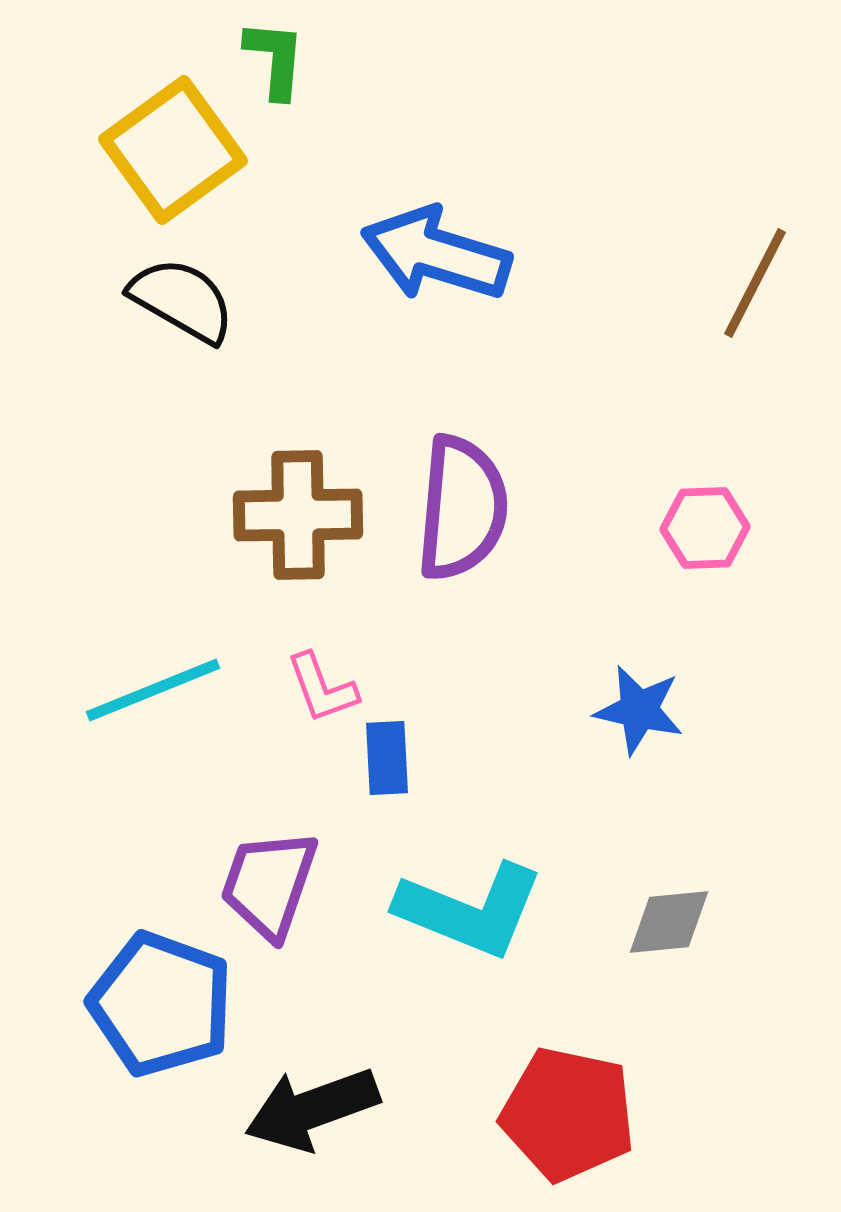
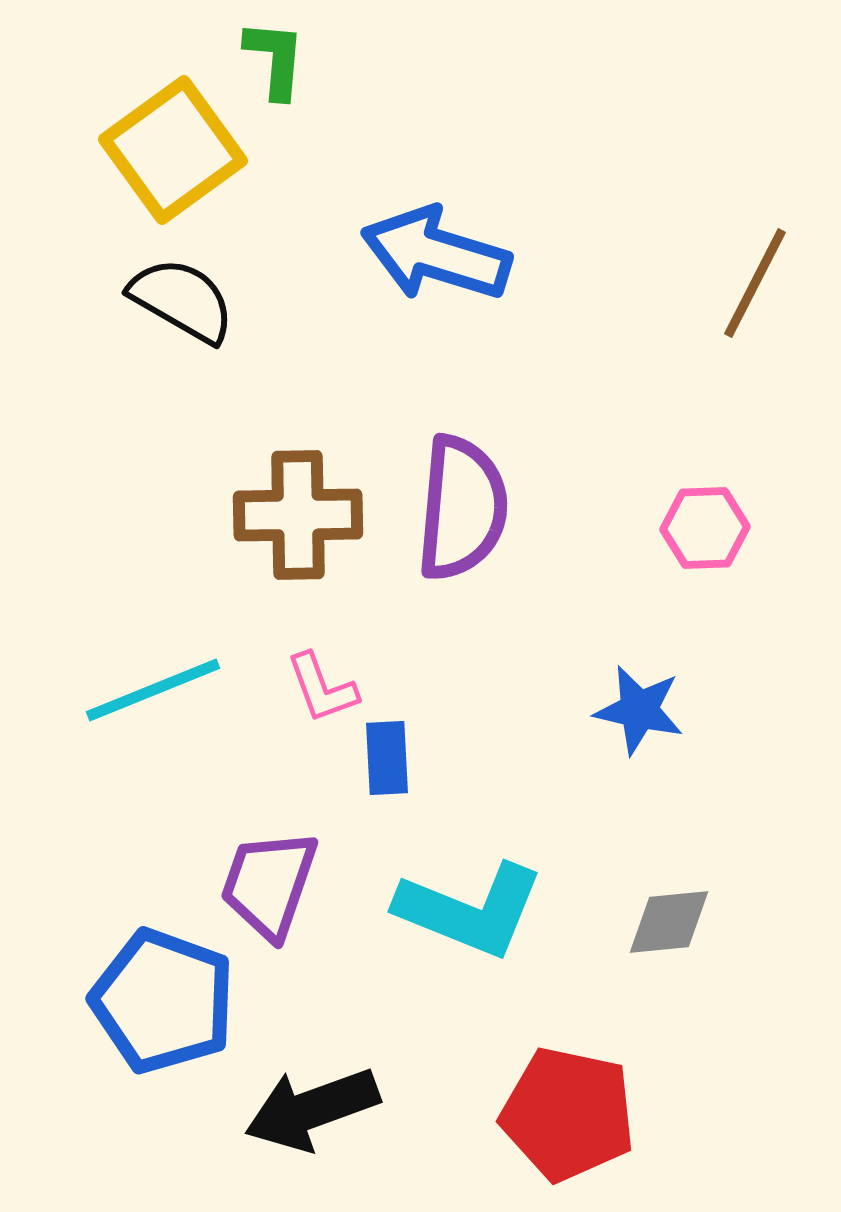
blue pentagon: moved 2 px right, 3 px up
